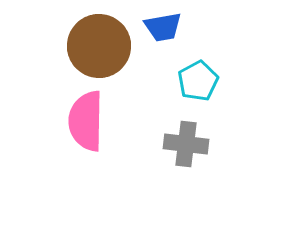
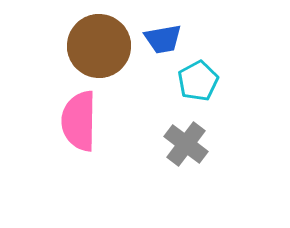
blue trapezoid: moved 12 px down
pink semicircle: moved 7 px left
gray cross: rotated 30 degrees clockwise
